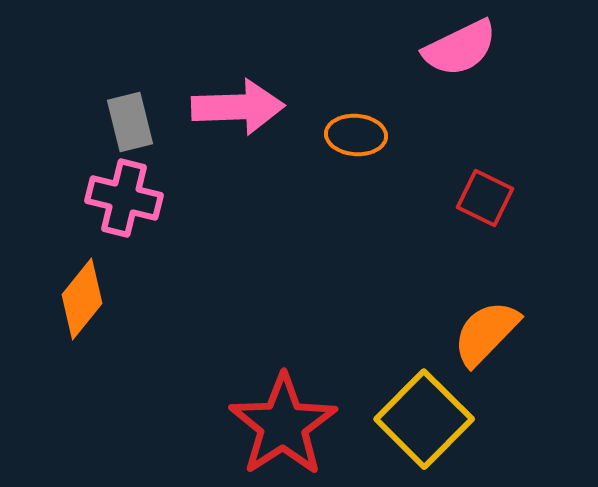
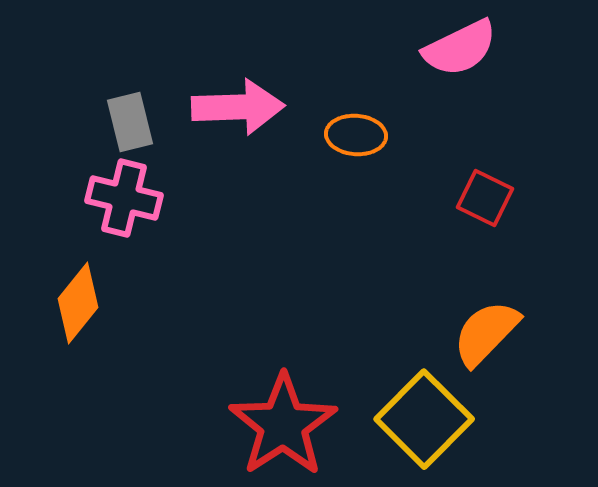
orange diamond: moved 4 px left, 4 px down
